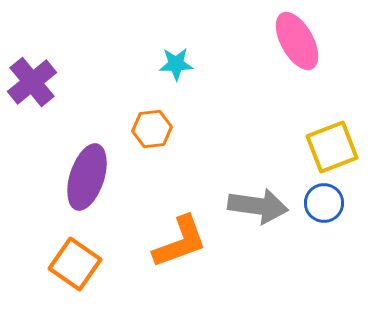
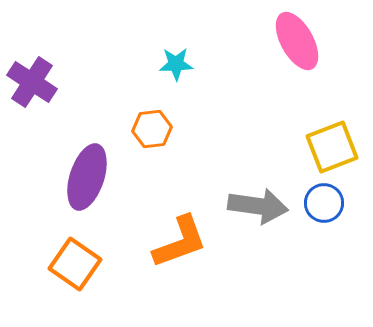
purple cross: rotated 18 degrees counterclockwise
